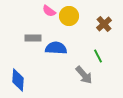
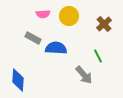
pink semicircle: moved 6 px left, 3 px down; rotated 40 degrees counterclockwise
gray rectangle: rotated 28 degrees clockwise
